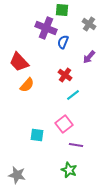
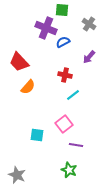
blue semicircle: rotated 40 degrees clockwise
red cross: rotated 24 degrees counterclockwise
orange semicircle: moved 1 px right, 2 px down
gray star: rotated 12 degrees clockwise
